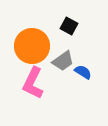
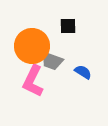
black square: moved 1 px left; rotated 30 degrees counterclockwise
gray trapezoid: moved 11 px left; rotated 55 degrees clockwise
pink L-shape: moved 2 px up
